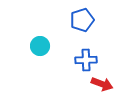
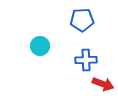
blue pentagon: rotated 15 degrees clockwise
red arrow: moved 1 px right
